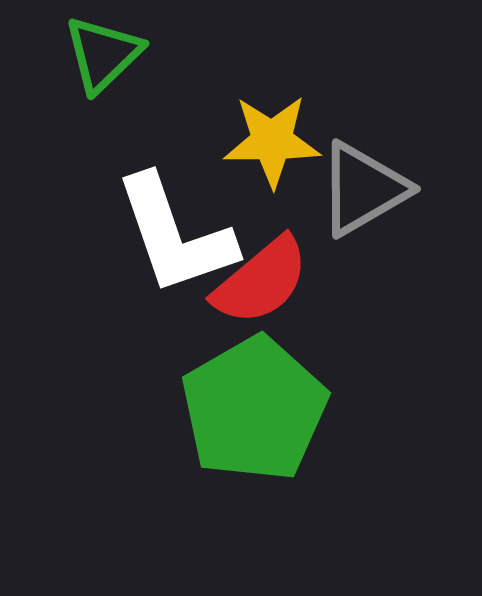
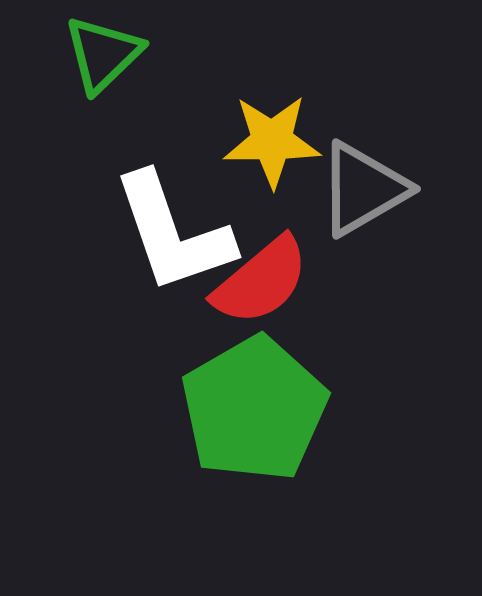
white L-shape: moved 2 px left, 2 px up
